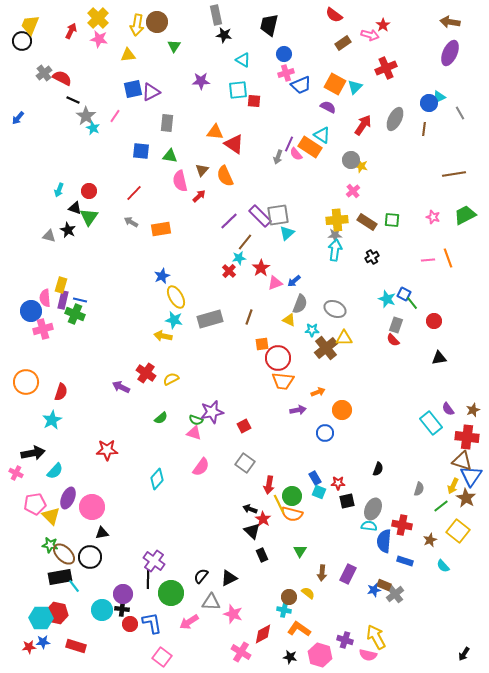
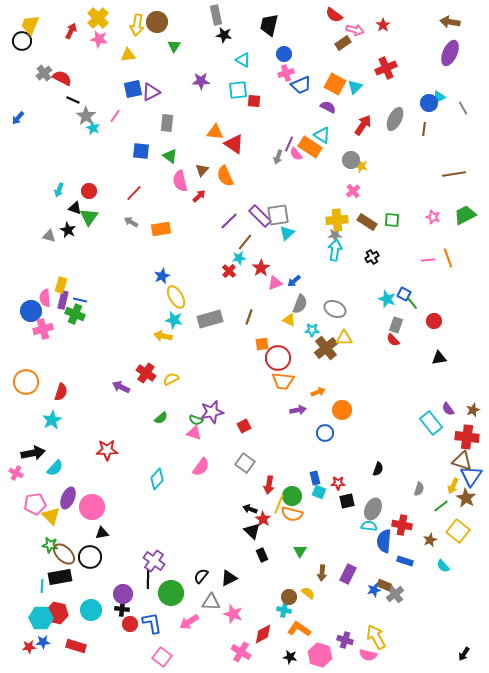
pink arrow at (370, 35): moved 15 px left, 5 px up
gray line at (460, 113): moved 3 px right, 5 px up
green triangle at (170, 156): rotated 28 degrees clockwise
cyan semicircle at (55, 471): moved 3 px up
blue rectangle at (315, 478): rotated 16 degrees clockwise
yellow line at (279, 504): rotated 48 degrees clockwise
cyan line at (74, 586): moved 32 px left; rotated 40 degrees clockwise
cyan circle at (102, 610): moved 11 px left
